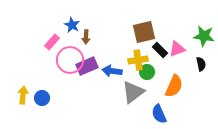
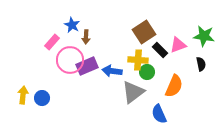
brown square: rotated 20 degrees counterclockwise
pink triangle: moved 1 px right, 4 px up
yellow cross: rotated 12 degrees clockwise
